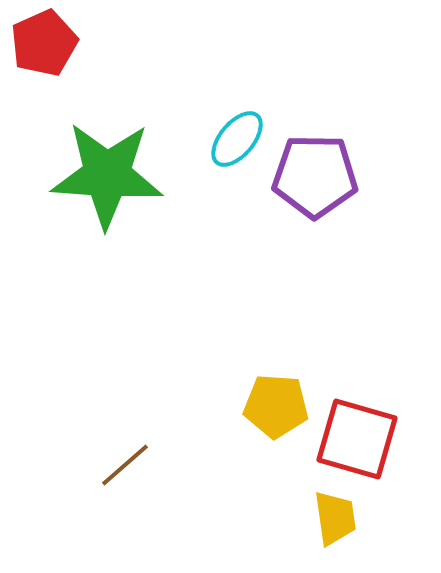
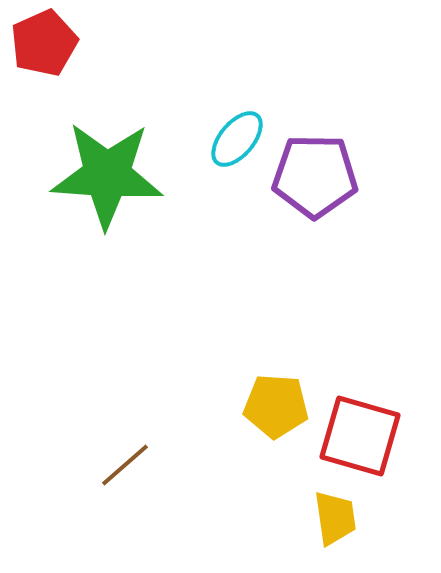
red square: moved 3 px right, 3 px up
